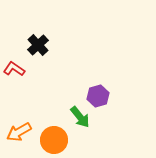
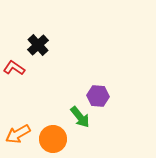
red L-shape: moved 1 px up
purple hexagon: rotated 20 degrees clockwise
orange arrow: moved 1 px left, 2 px down
orange circle: moved 1 px left, 1 px up
